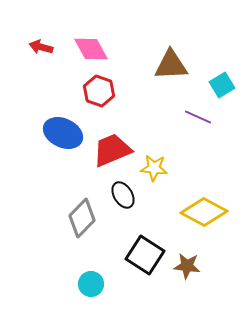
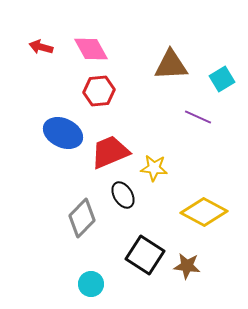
cyan square: moved 6 px up
red hexagon: rotated 24 degrees counterclockwise
red trapezoid: moved 2 px left, 2 px down
